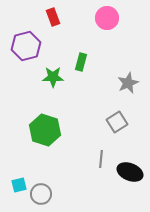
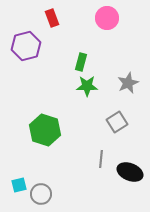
red rectangle: moved 1 px left, 1 px down
green star: moved 34 px right, 9 px down
